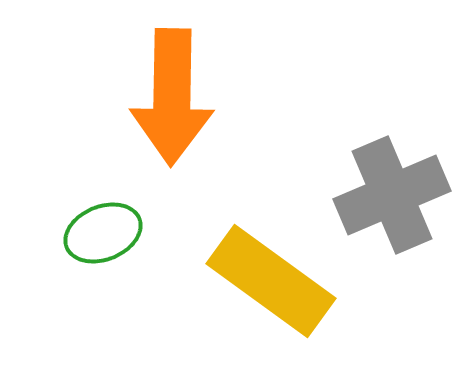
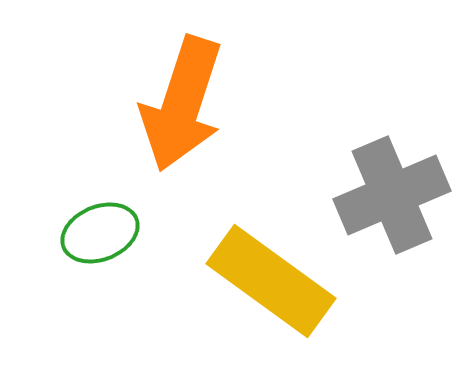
orange arrow: moved 10 px right, 7 px down; rotated 17 degrees clockwise
green ellipse: moved 3 px left
